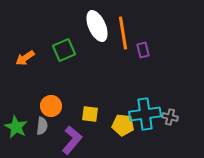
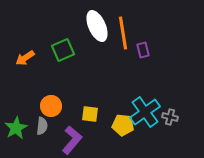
green square: moved 1 px left
cyan cross: moved 2 px up; rotated 28 degrees counterclockwise
green star: moved 1 px down; rotated 15 degrees clockwise
